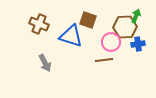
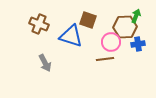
brown line: moved 1 px right, 1 px up
